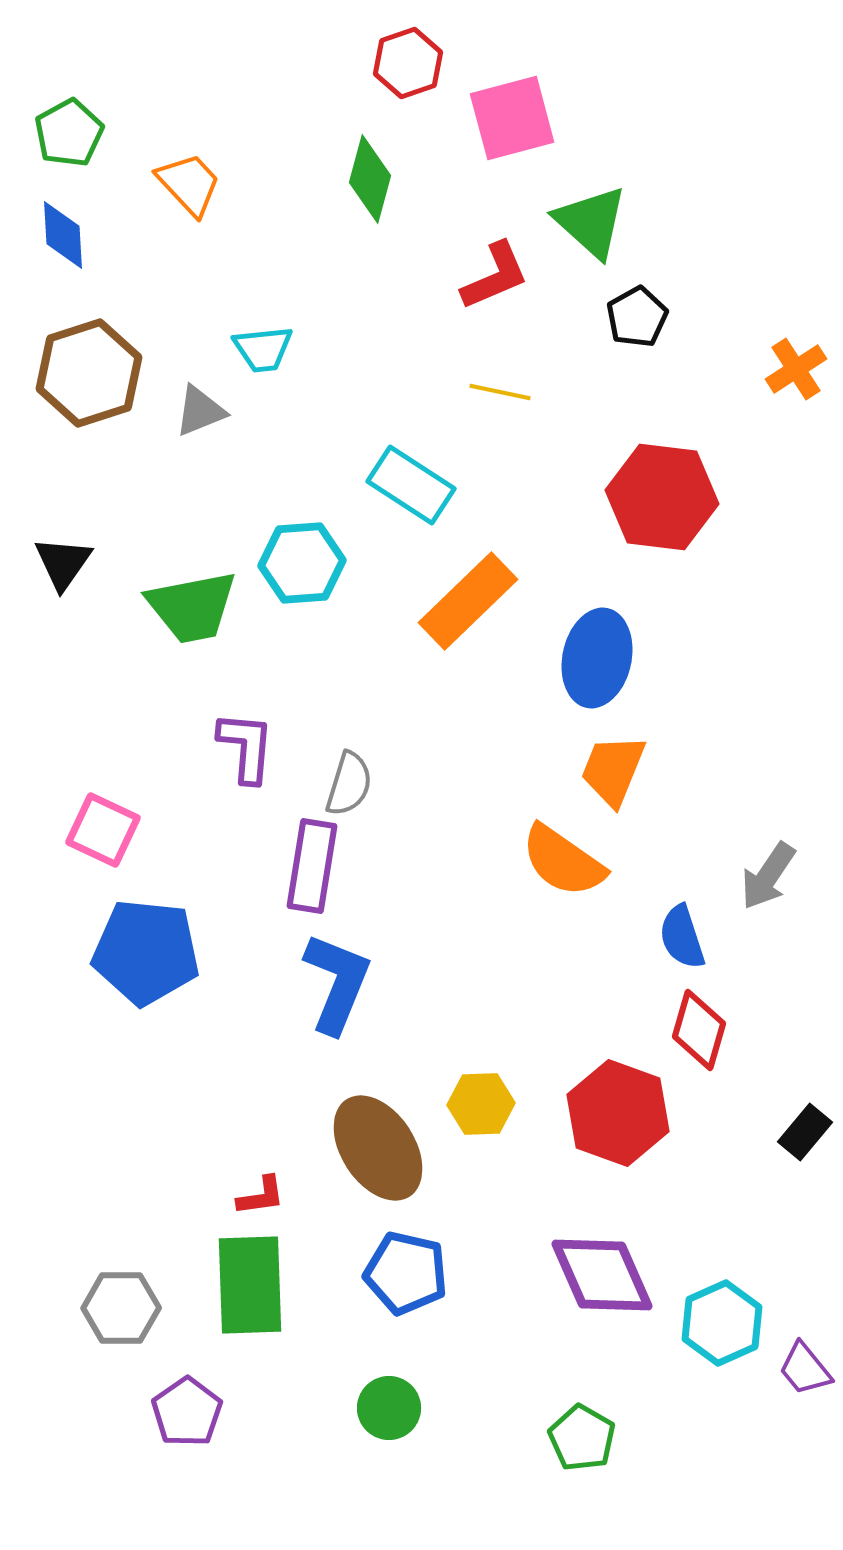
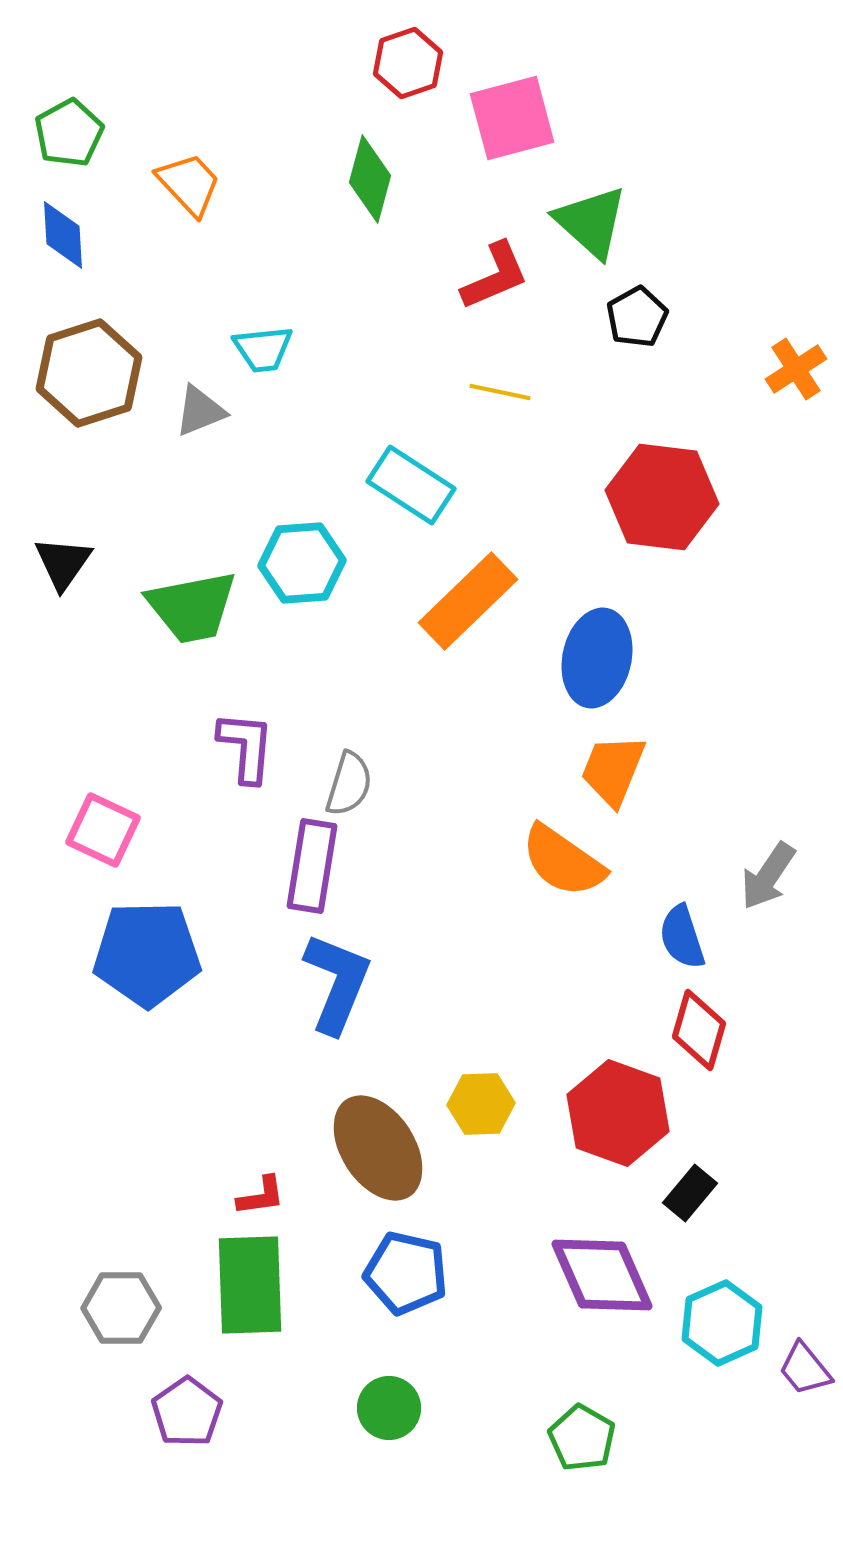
blue pentagon at (146, 952): moved 1 px right, 2 px down; rotated 7 degrees counterclockwise
black rectangle at (805, 1132): moved 115 px left, 61 px down
